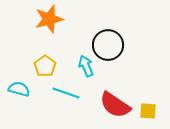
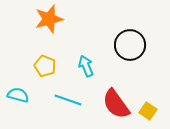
black circle: moved 22 px right
yellow pentagon: rotated 15 degrees counterclockwise
cyan semicircle: moved 1 px left, 6 px down
cyan line: moved 2 px right, 7 px down
red semicircle: moved 1 px right, 1 px up; rotated 20 degrees clockwise
yellow square: rotated 30 degrees clockwise
